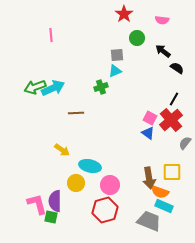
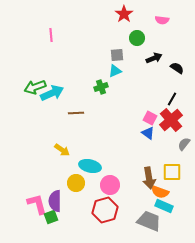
black arrow: moved 9 px left, 7 px down; rotated 119 degrees clockwise
cyan arrow: moved 1 px left, 5 px down
black line: moved 2 px left
gray semicircle: moved 1 px left, 1 px down
green square: rotated 32 degrees counterclockwise
